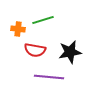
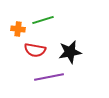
purple line: rotated 16 degrees counterclockwise
